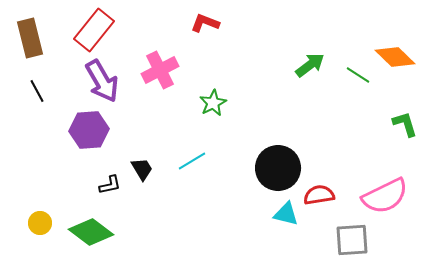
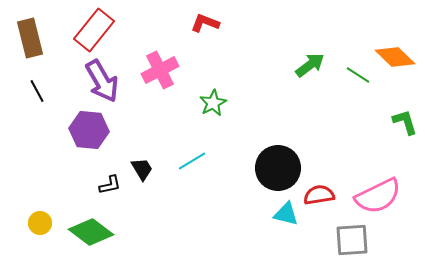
green L-shape: moved 2 px up
purple hexagon: rotated 9 degrees clockwise
pink semicircle: moved 7 px left
